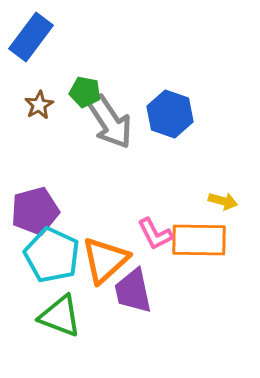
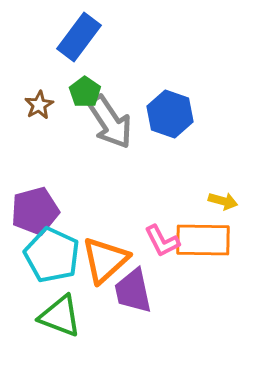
blue rectangle: moved 48 px right
green pentagon: rotated 24 degrees clockwise
pink L-shape: moved 7 px right, 7 px down
orange rectangle: moved 4 px right
